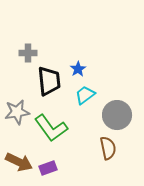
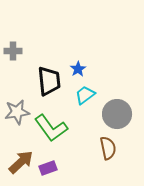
gray cross: moved 15 px left, 2 px up
gray circle: moved 1 px up
brown arrow: moved 2 px right; rotated 68 degrees counterclockwise
